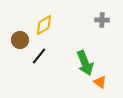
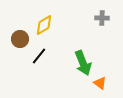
gray cross: moved 2 px up
brown circle: moved 1 px up
green arrow: moved 2 px left
orange triangle: moved 1 px down
